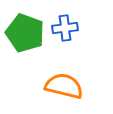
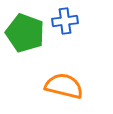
blue cross: moved 7 px up
